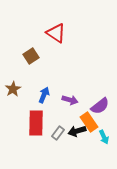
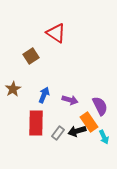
purple semicircle: rotated 78 degrees counterclockwise
